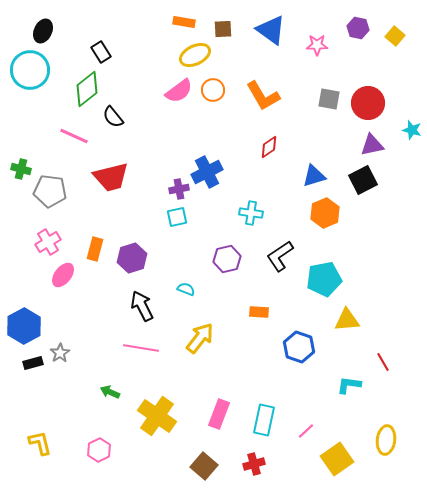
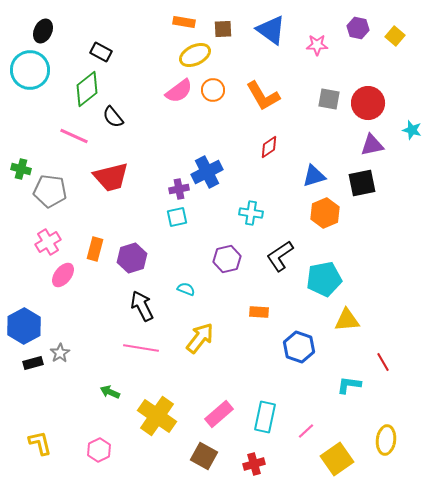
black rectangle at (101, 52): rotated 30 degrees counterclockwise
black square at (363, 180): moved 1 px left, 3 px down; rotated 16 degrees clockwise
pink rectangle at (219, 414): rotated 28 degrees clockwise
cyan rectangle at (264, 420): moved 1 px right, 3 px up
brown square at (204, 466): moved 10 px up; rotated 12 degrees counterclockwise
